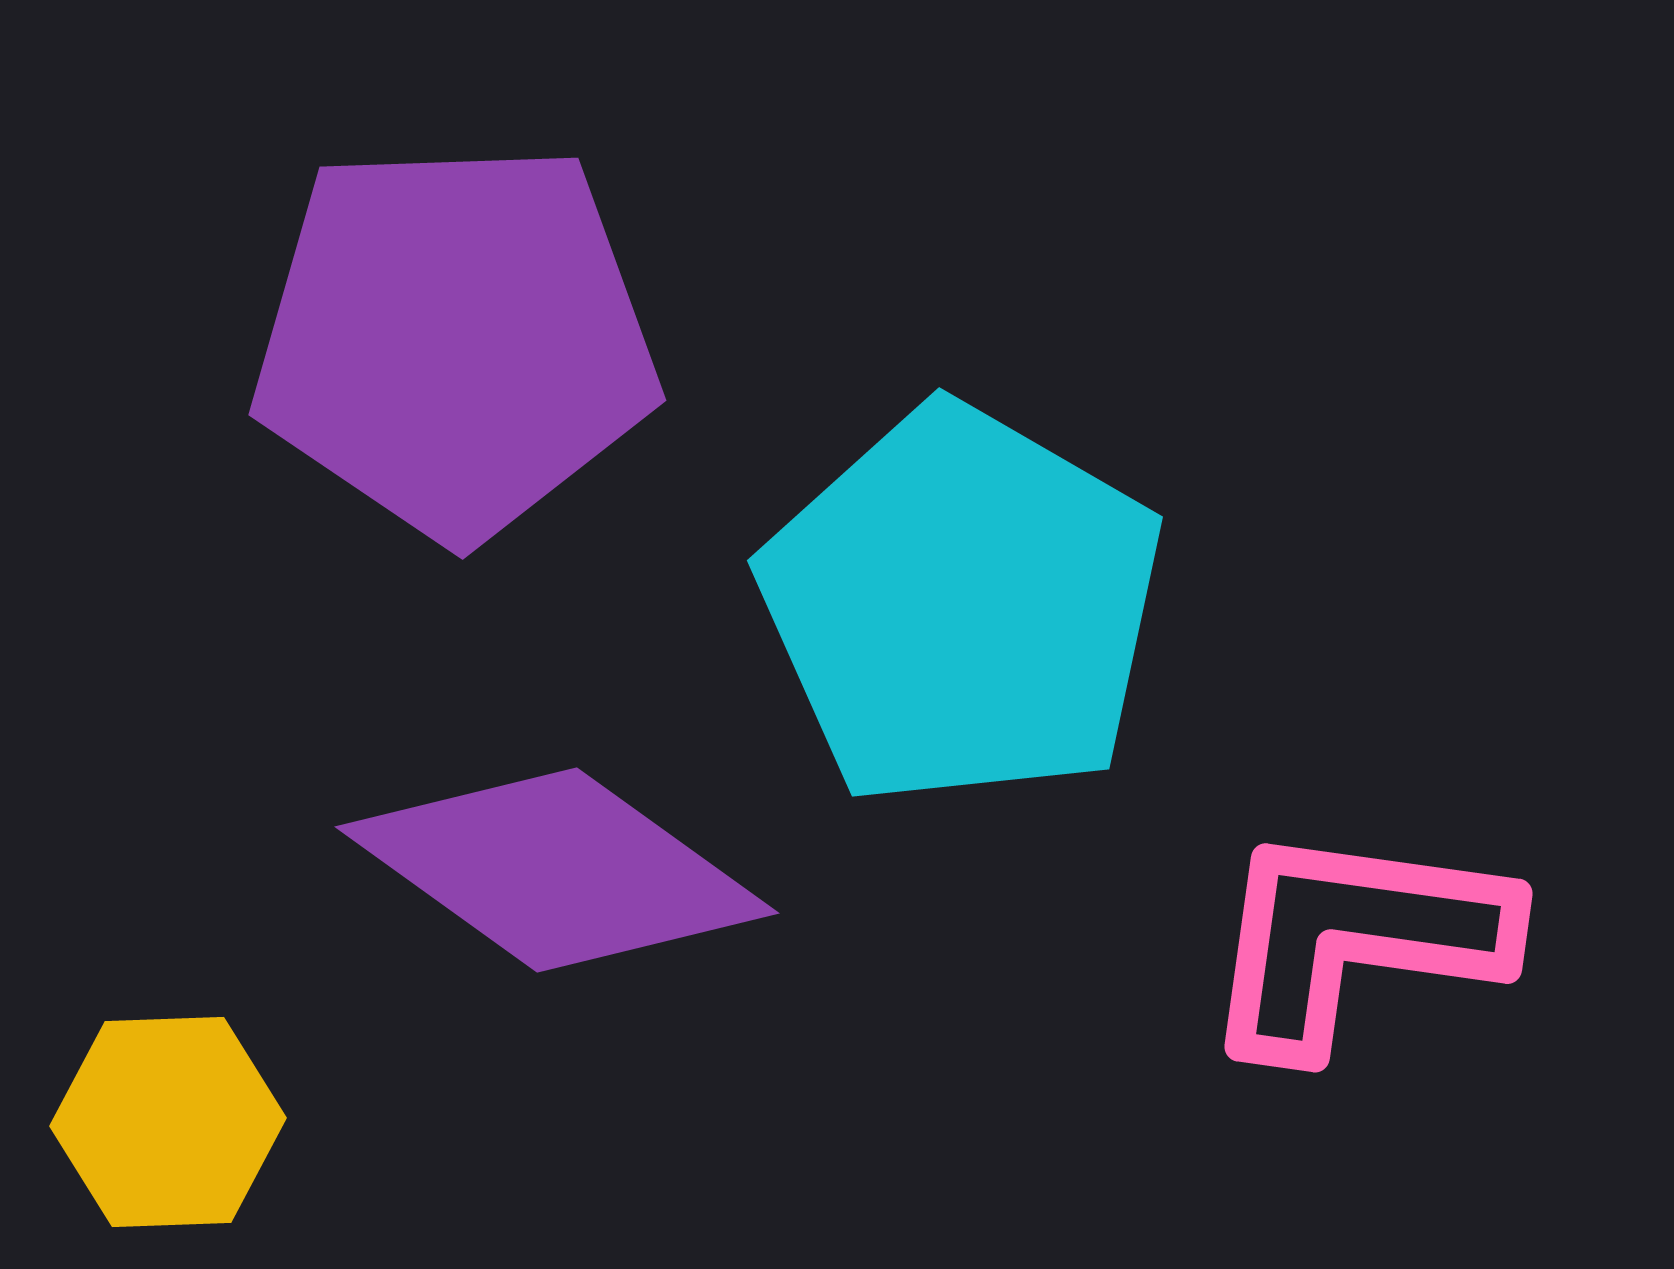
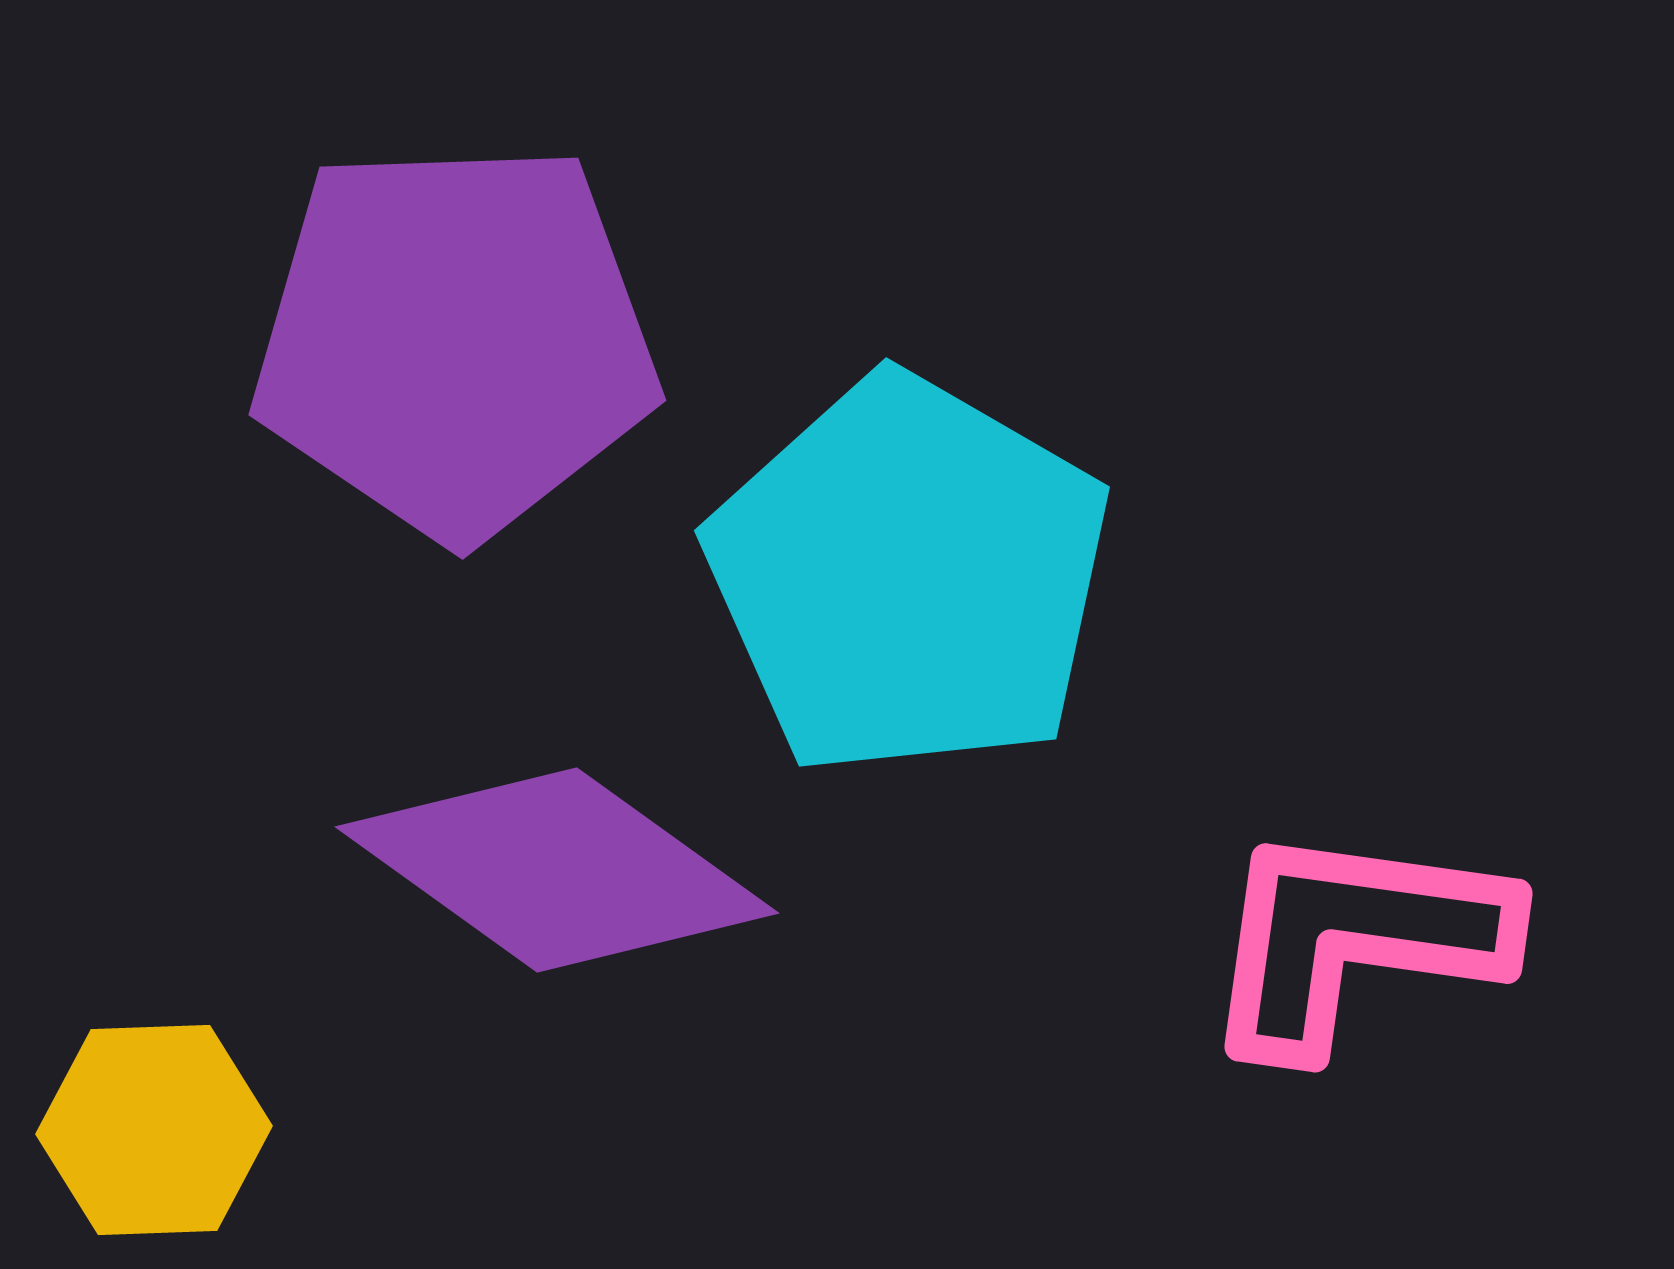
cyan pentagon: moved 53 px left, 30 px up
yellow hexagon: moved 14 px left, 8 px down
